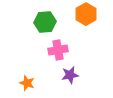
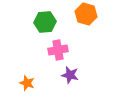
orange hexagon: rotated 15 degrees counterclockwise
purple star: rotated 24 degrees clockwise
